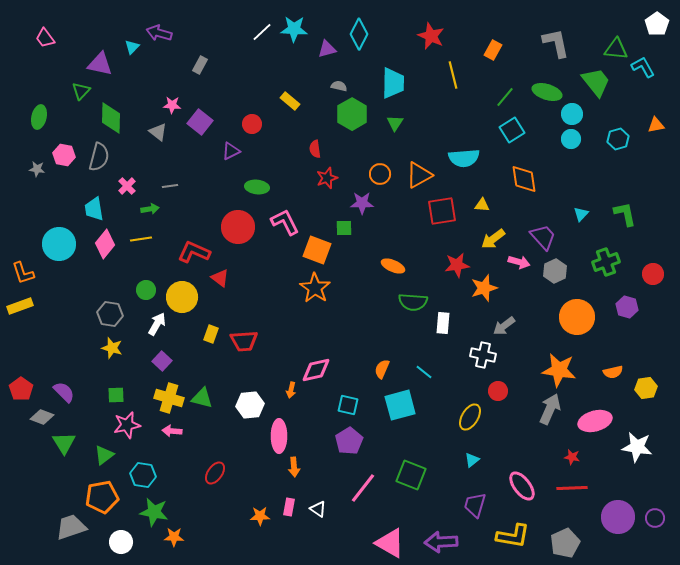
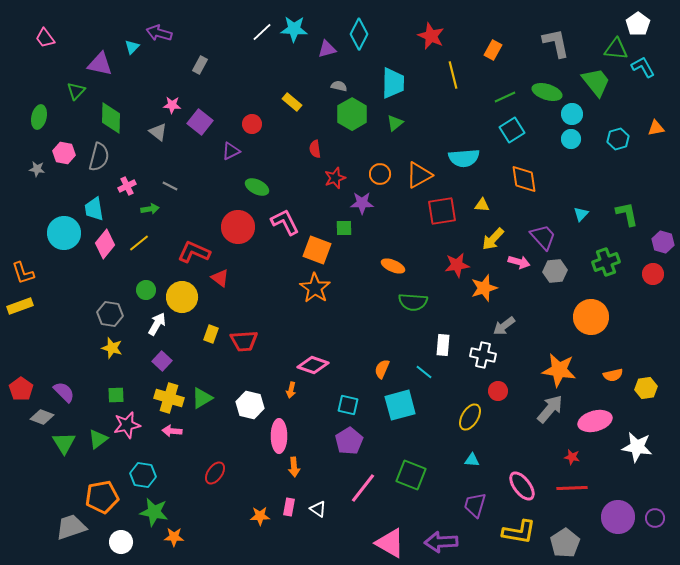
white pentagon at (657, 24): moved 19 px left
green triangle at (81, 91): moved 5 px left
green line at (505, 97): rotated 25 degrees clockwise
yellow rectangle at (290, 101): moved 2 px right, 1 px down
green triangle at (395, 123): rotated 18 degrees clockwise
orange triangle at (656, 125): moved 3 px down
pink hexagon at (64, 155): moved 2 px up
red star at (327, 178): moved 8 px right
pink cross at (127, 186): rotated 18 degrees clockwise
gray line at (170, 186): rotated 35 degrees clockwise
green ellipse at (257, 187): rotated 20 degrees clockwise
green L-shape at (625, 214): moved 2 px right
yellow line at (141, 239): moved 2 px left, 4 px down; rotated 30 degrees counterclockwise
yellow arrow at (493, 239): rotated 10 degrees counterclockwise
cyan circle at (59, 244): moved 5 px right, 11 px up
gray hexagon at (555, 271): rotated 20 degrees clockwise
purple hexagon at (627, 307): moved 36 px right, 65 px up
orange circle at (577, 317): moved 14 px right
white rectangle at (443, 323): moved 22 px down
pink diamond at (316, 370): moved 3 px left, 5 px up; rotated 32 degrees clockwise
orange semicircle at (613, 372): moved 3 px down
green triangle at (202, 398): rotated 45 degrees counterclockwise
white hexagon at (250, 405): rotated 20 degrees clockwise
gray arrow at (550, 409): rotated 16 degrees clockwise
green triangle at (104, 455): moved 6 px left, 16 px up
cyan triangle at (472, 460): rotated 42 degrees clockwise
yellow L-shape at (513, 536): moved 6 px right, 4 px up
gray pentagon at (565, 543): rotated 8 degrees counterclockwise
